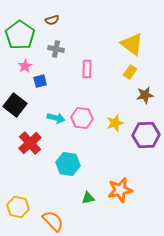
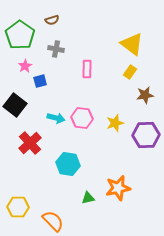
orange star: moved 2 px left, 2 px up
yellow hexagon: rotated 10 degrees counterclockwise
